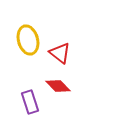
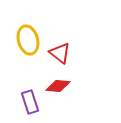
red diamond: rotated 40 degrees counterclockwise
